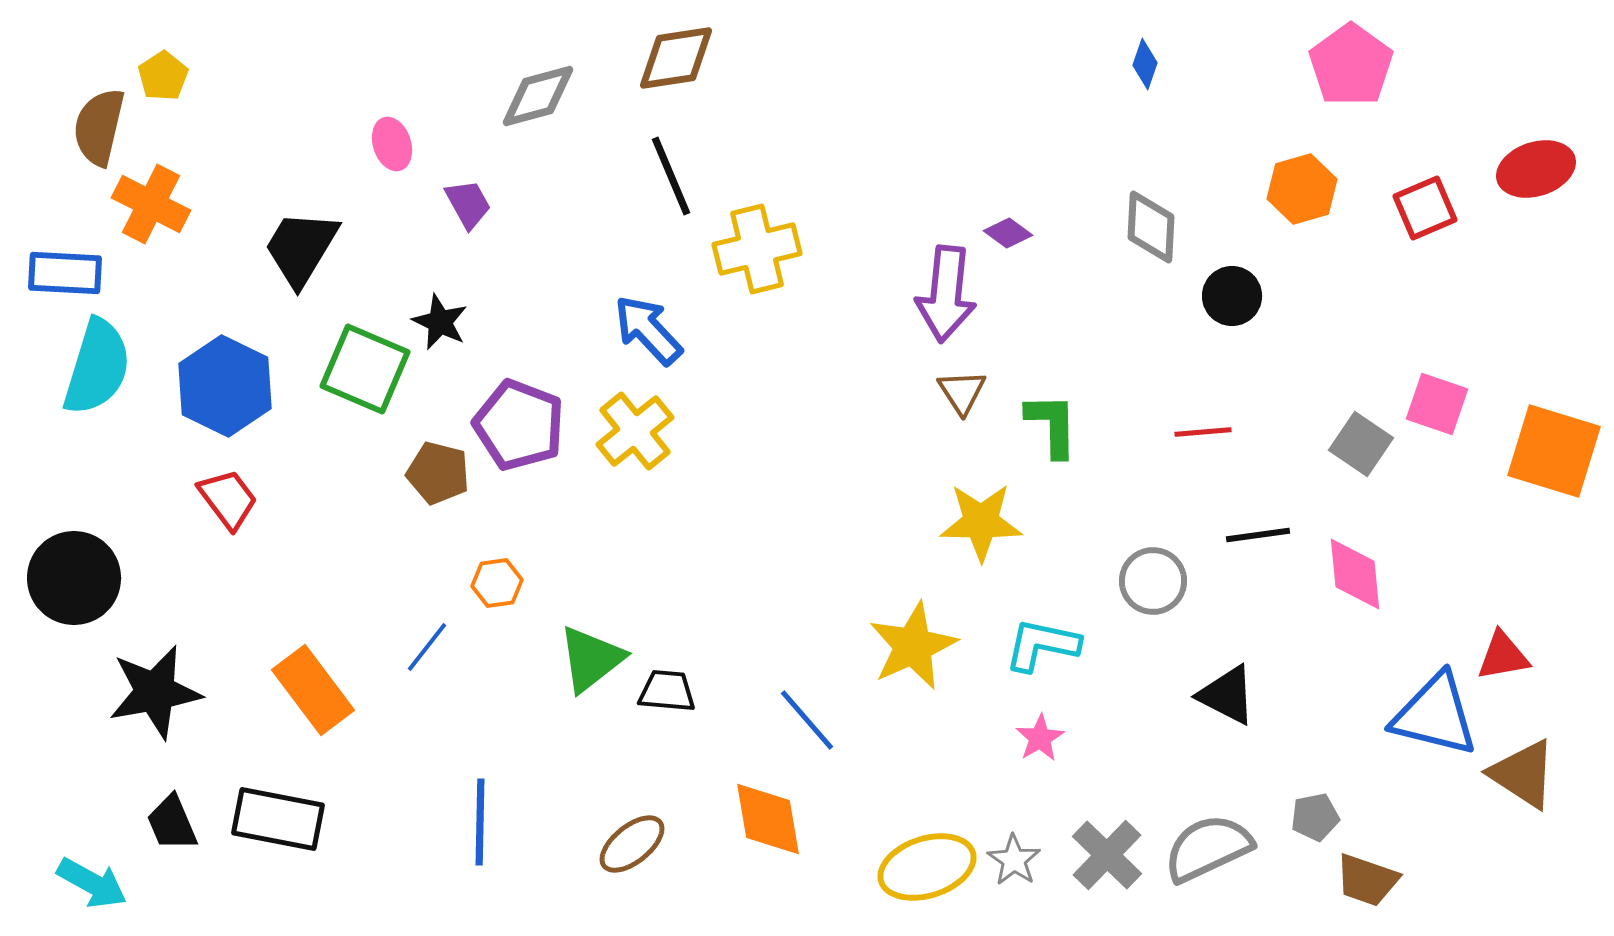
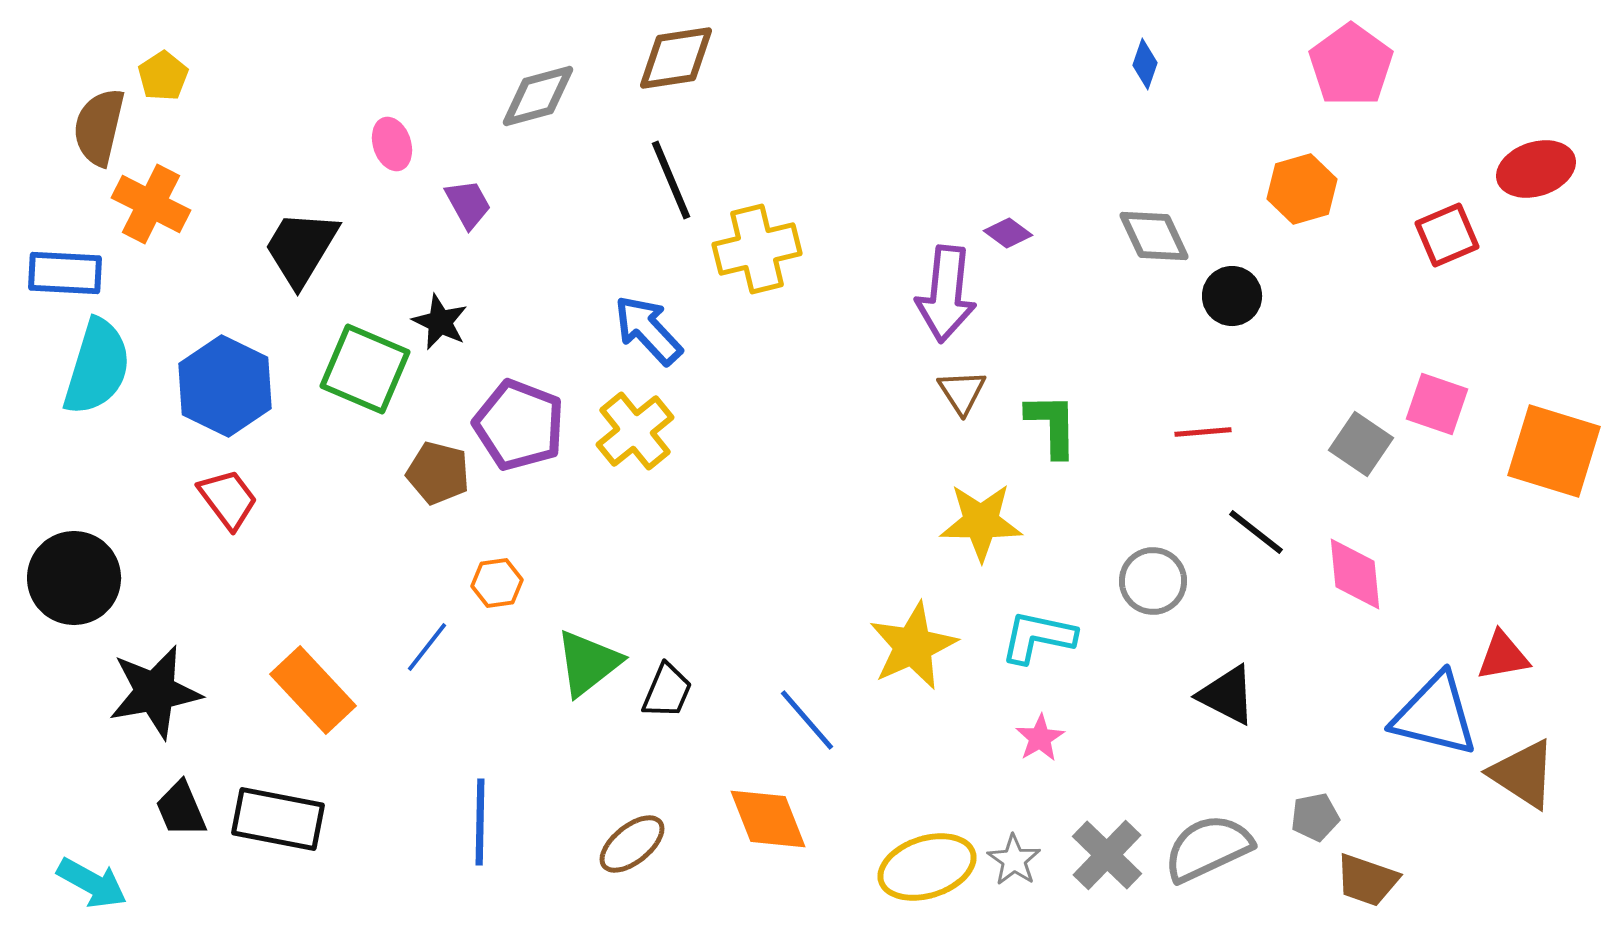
black line at (671, 176): moved 4 px down
red square at (1425, 208): moved 22 px right, 27 px down
gray diamond at (1151, 227): moved 3 px right, 9 px down; rotated 28 degrees counterclockwise
black line at (1258, 535): moved 2 px left, 3 px up; rotated 46 degrees clockwise
cyan L-shape at (1042, 645): moved 4 px left, 8 px up
green triangle at (591, 659): moved 3 px left, 4 px down
orange rectangle at (313, 690): rotated 6 degrees counterclockwise
black trapezoid at (667, 691): rotated 108 degrees clockwise
orange diamond at (768, 819): rotated 12 degrees counterclockwise
black trapezoid at (172, 823): moved 9 px right, 14 px up
